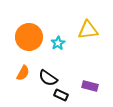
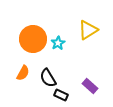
yellow triangle: rotated 25 degrees counterclockwise
orange circle: moved 4 px right, 2 px down
black semicircle: rotated 24 degrees clockwise
purple rectangle: rotated 28 degrees clockwise
